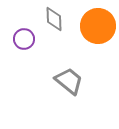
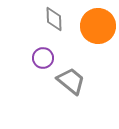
purple circle: moved 19 px right, 19 px down
gray trapezoid: moved 2 px right
